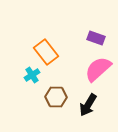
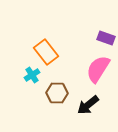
purple rectangle: moved 10 px right
pink semicircle: rotated 16 degrees counterclockwise
brown hexagon: moved 1 px right, 4 px up
black arrow: rotated 20 degrees clockwise
